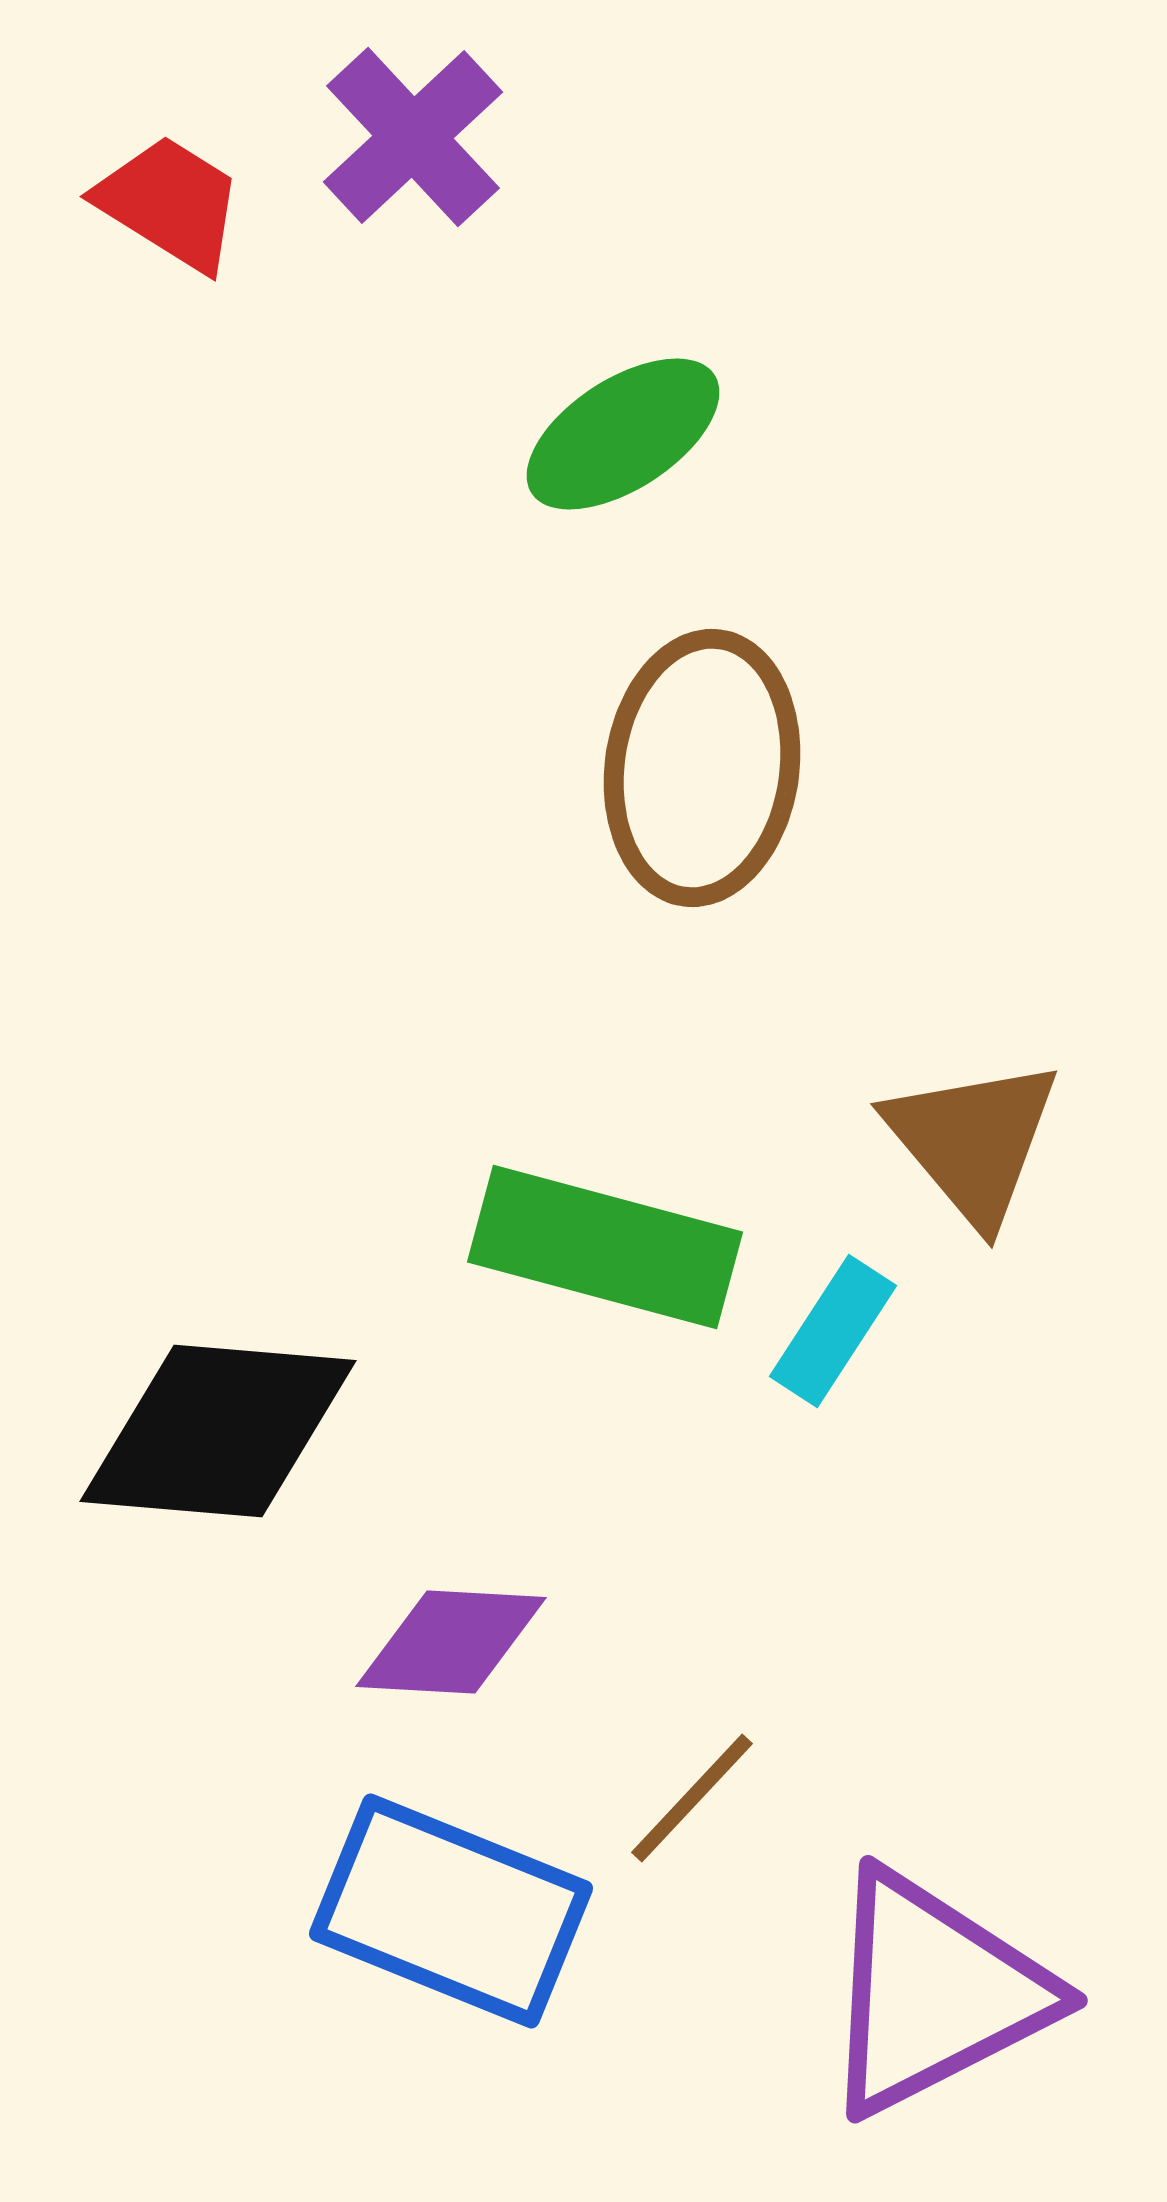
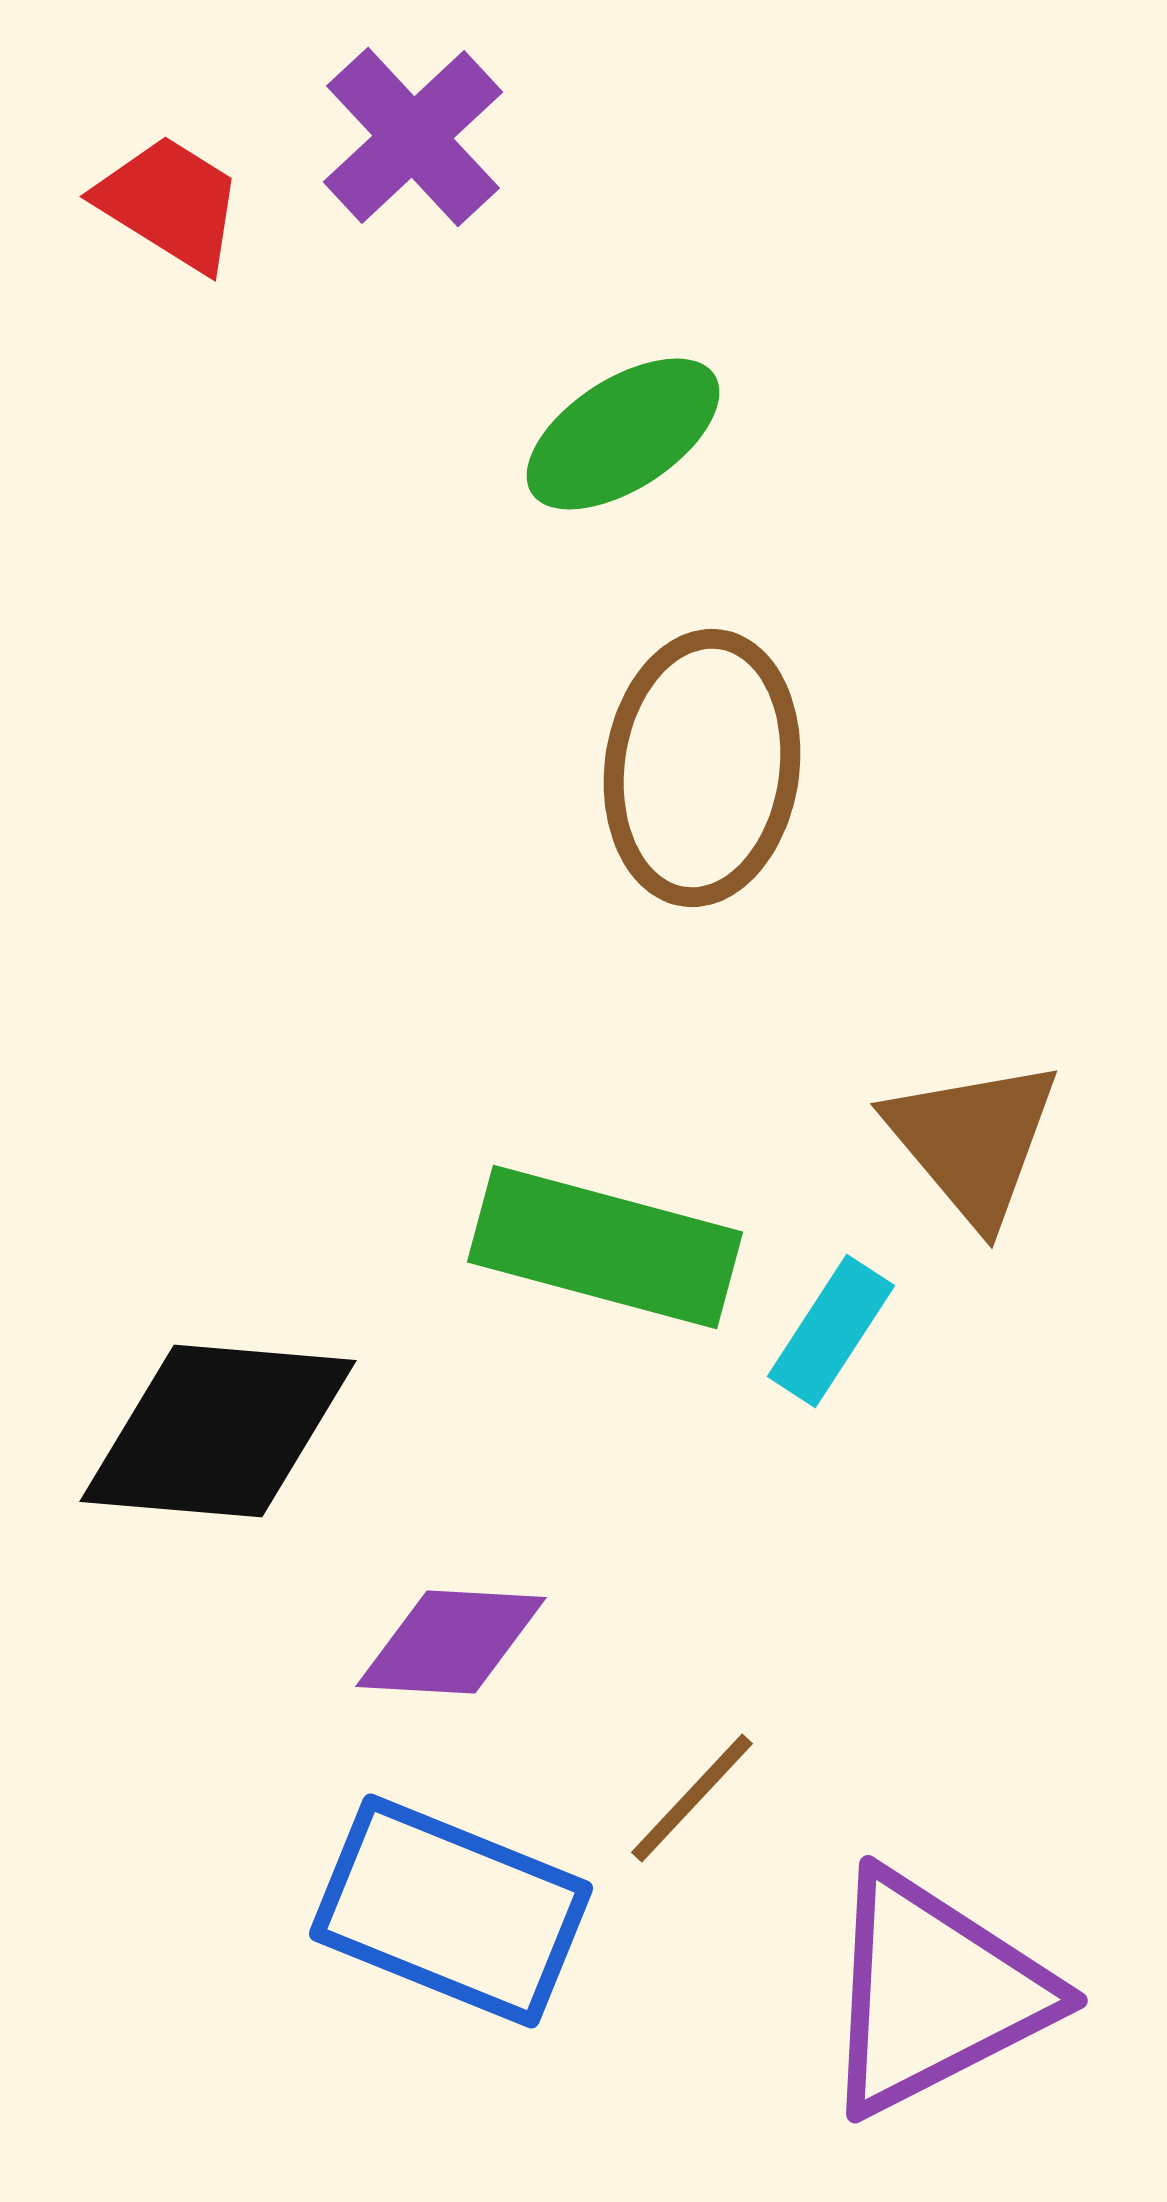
cyan rectangle: moved 2 px left
